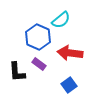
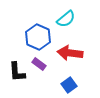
cyan semicircle: moved 5 px right, 1 px up
